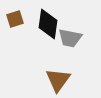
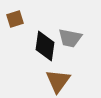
black diamond: moved 3 px left, 22 px down
brown triangle: moved 1 px down
